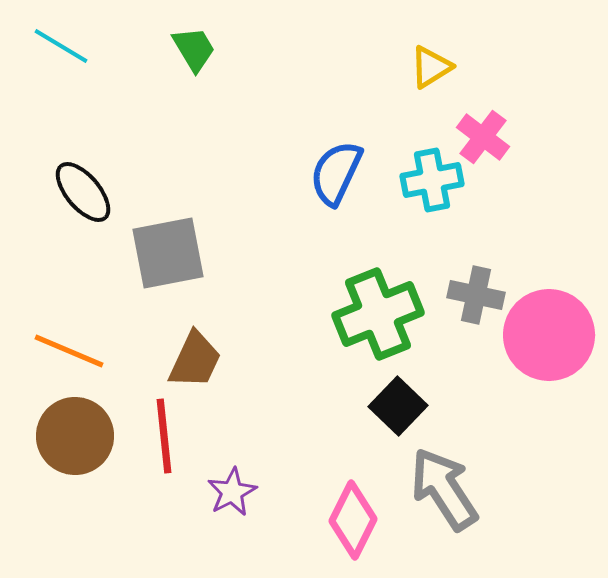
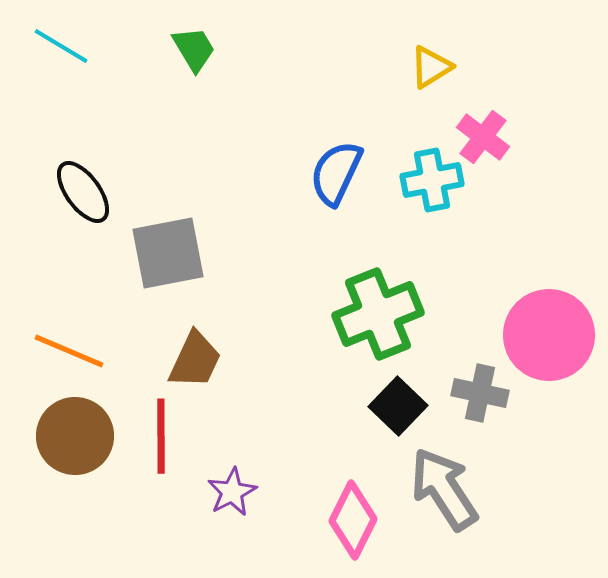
black ellipse: rotated 4 degrees clockwise
gray cross: moved 4 px right, 98 px down
red line: moved 3 px left; rotated 6 degrees clockwise
